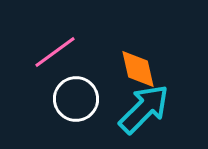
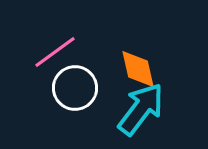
white circle: moved 1 px left, 11 px up
cyan arrow: moved 3 px left; rotated 8 degrees counterclockwise
